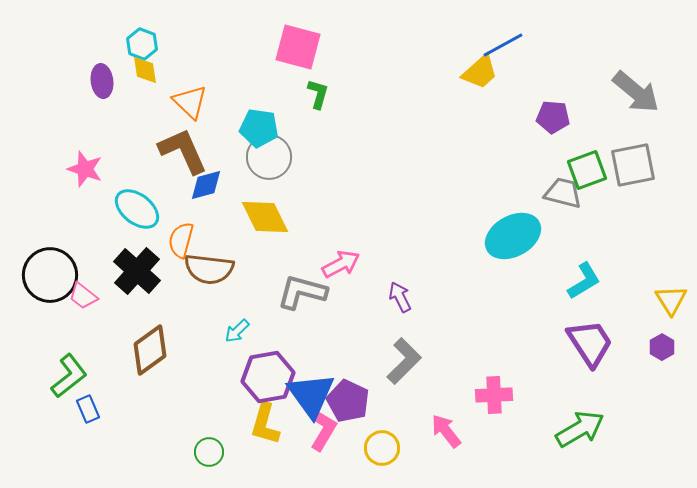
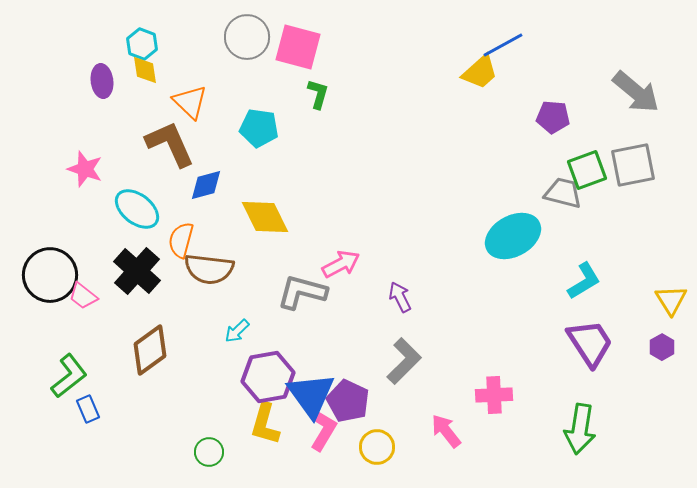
brown L-shape at (183, 151): moved 13 px left, 7 px up
gray circle at (269, 157): moved 22 px left, 120 px up
green arrow at (580, 429): rotated 129 degrees clockwise
yellow circle at (382, 448): moved 5 px left, 1 px up
